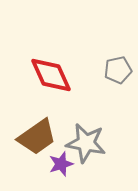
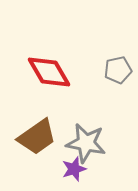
red diamond: moved 2 px left, 3 px up; rotated 6 degrees counterclockwise
purple star: moved 13 px right, 5 px down
